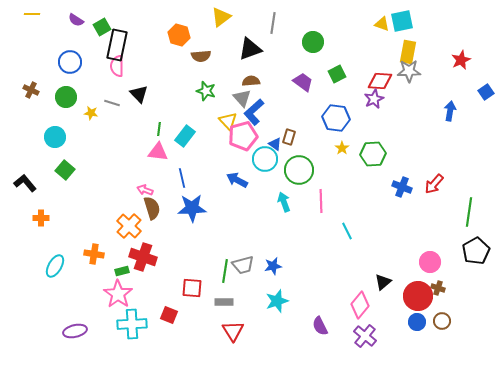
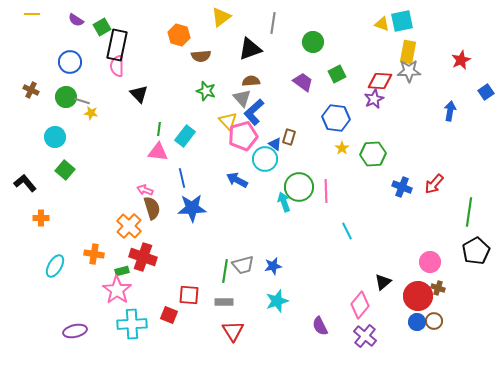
gray line at (112, 103): moved 30 px left, 2 px up
green circle at (299, 170): moved 17 px down
pink line at (321, 201): moved 5 px right, 10 px up
red square at (192, 288): moved 3 px left, 7 px down
pink star at (118, 294): moved 1 px left, 4 px up
brown circle at (442, 321): moved 8 px left
